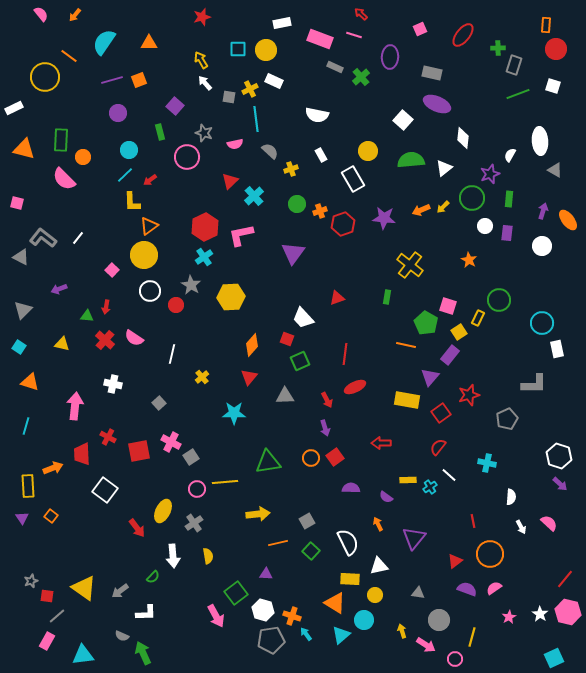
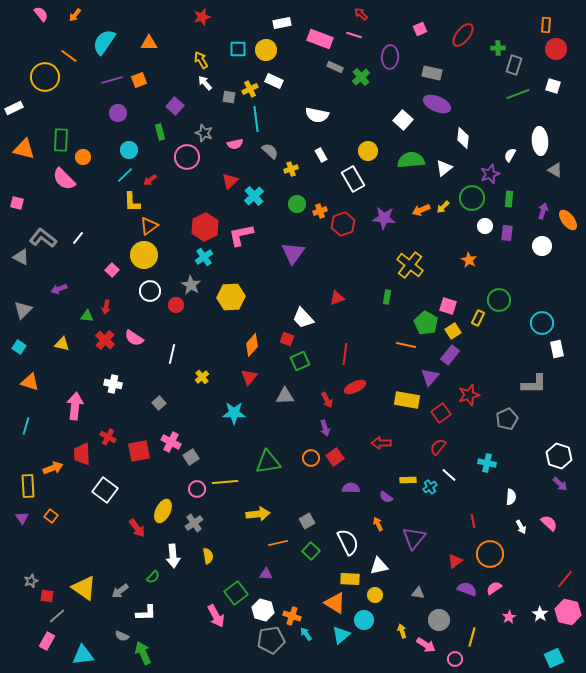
yellow square at (459, 332): moved 6 px left, 1 px up
